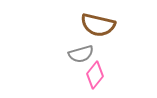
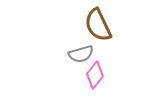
brown semicircle: rotated 52 degrees clockwise
